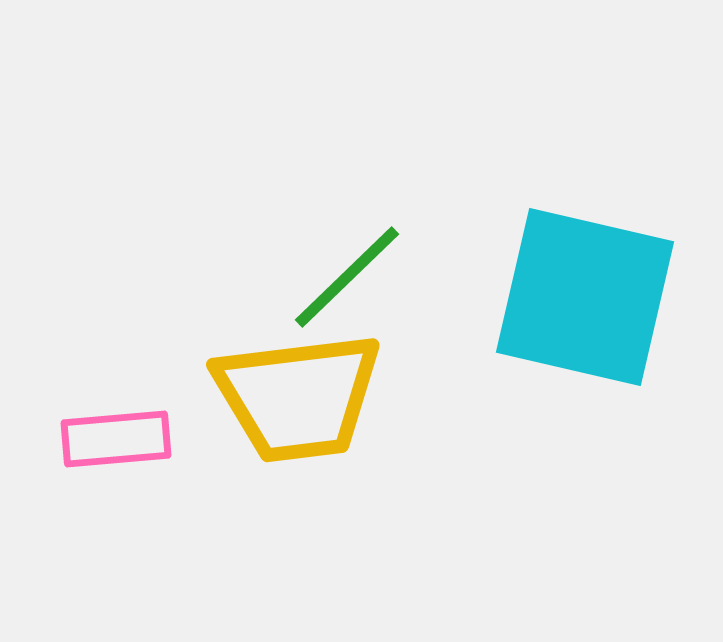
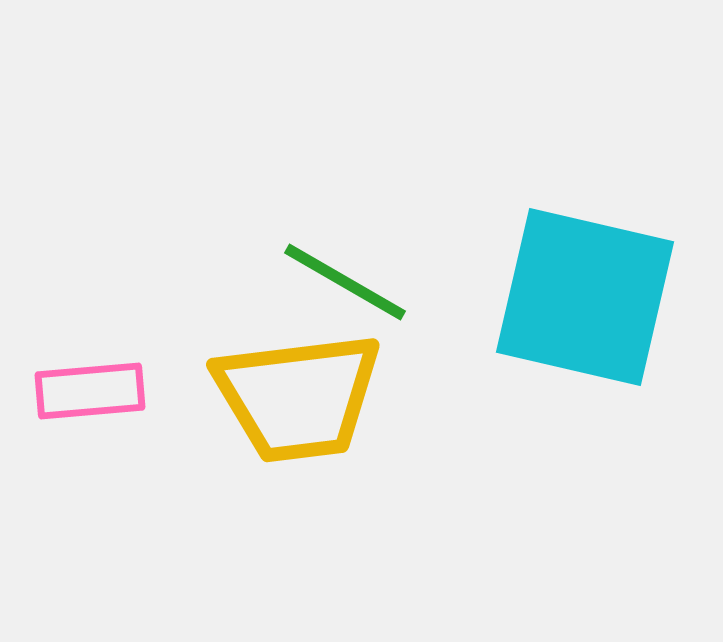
green line: moved 2 px left, 5 px down; rotated 74 degrees clockwise
pink rectangle: moved 26 px left, 48 px up
